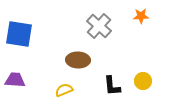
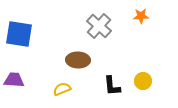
purple trapezoid: moved 1 px left
yellow semicircle: moved 2 px left, 1 px up
